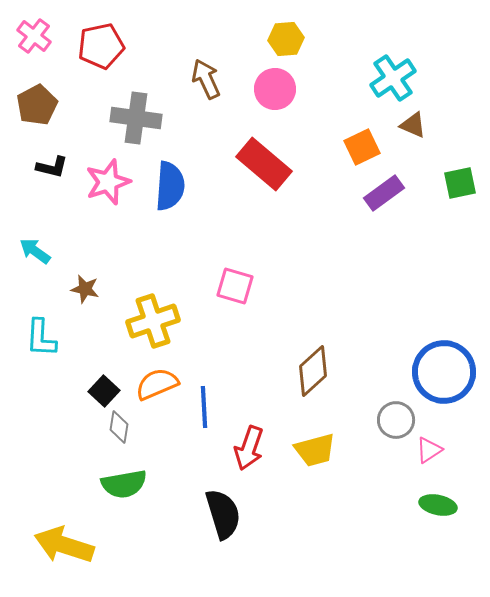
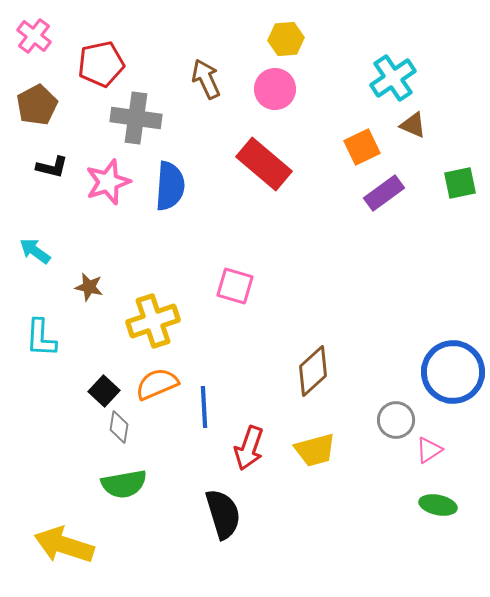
red pentagon: moved 18 px down
brown star: moved 4 px right, 2 px up
blue circle: moved 9 px right
